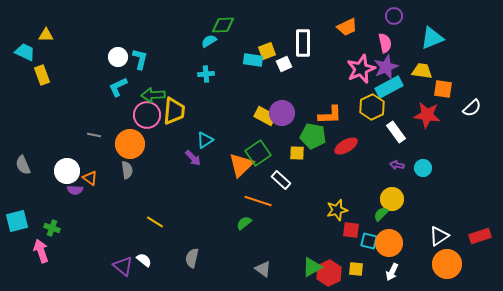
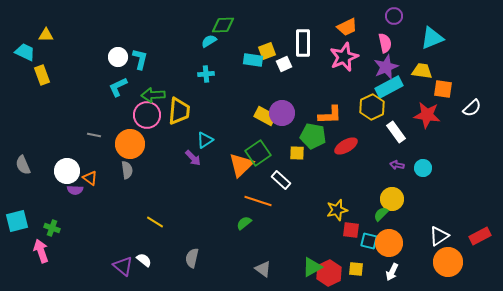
pink star at (361, 69): moved 17 px left, 12 px up
yellow trapezoid at (174, 111): moved 5 px right
red rectangle at (480, 236): rotated 10 degrees counterclockwise
orange circle at (447, 264): moved 1 px right, 2 px up
